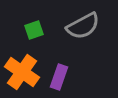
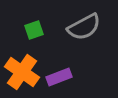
gray semicircle: moved 1 px right, 1 px down
purple rectangle: rotated 50 degrees clockwise
